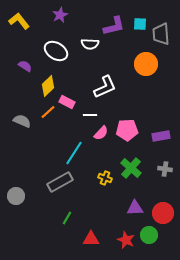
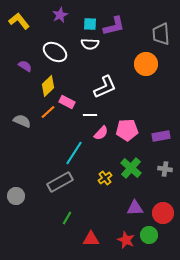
cyan square: moved 50 px left
white ellipse: moved 1 px left, 1 px down
yellow cross: rotated 32 degrees clockwise
